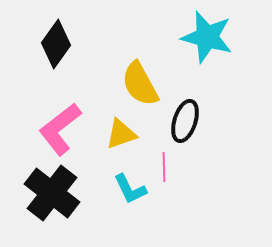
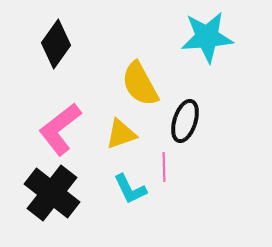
cyan star: rotated 20 degrees counterclockwise
